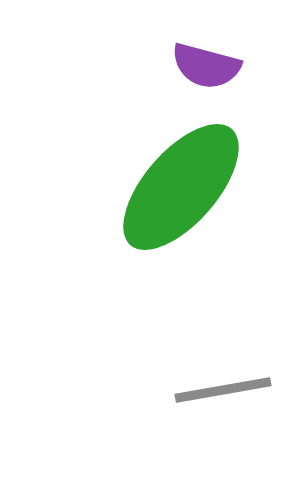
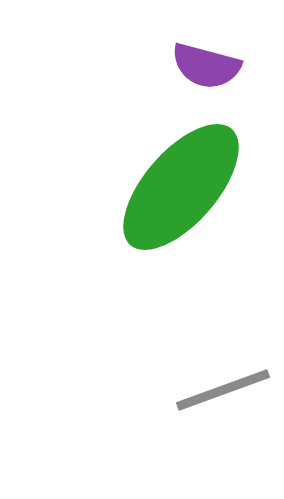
gray line: rotated 10 degrees counterclockwise
